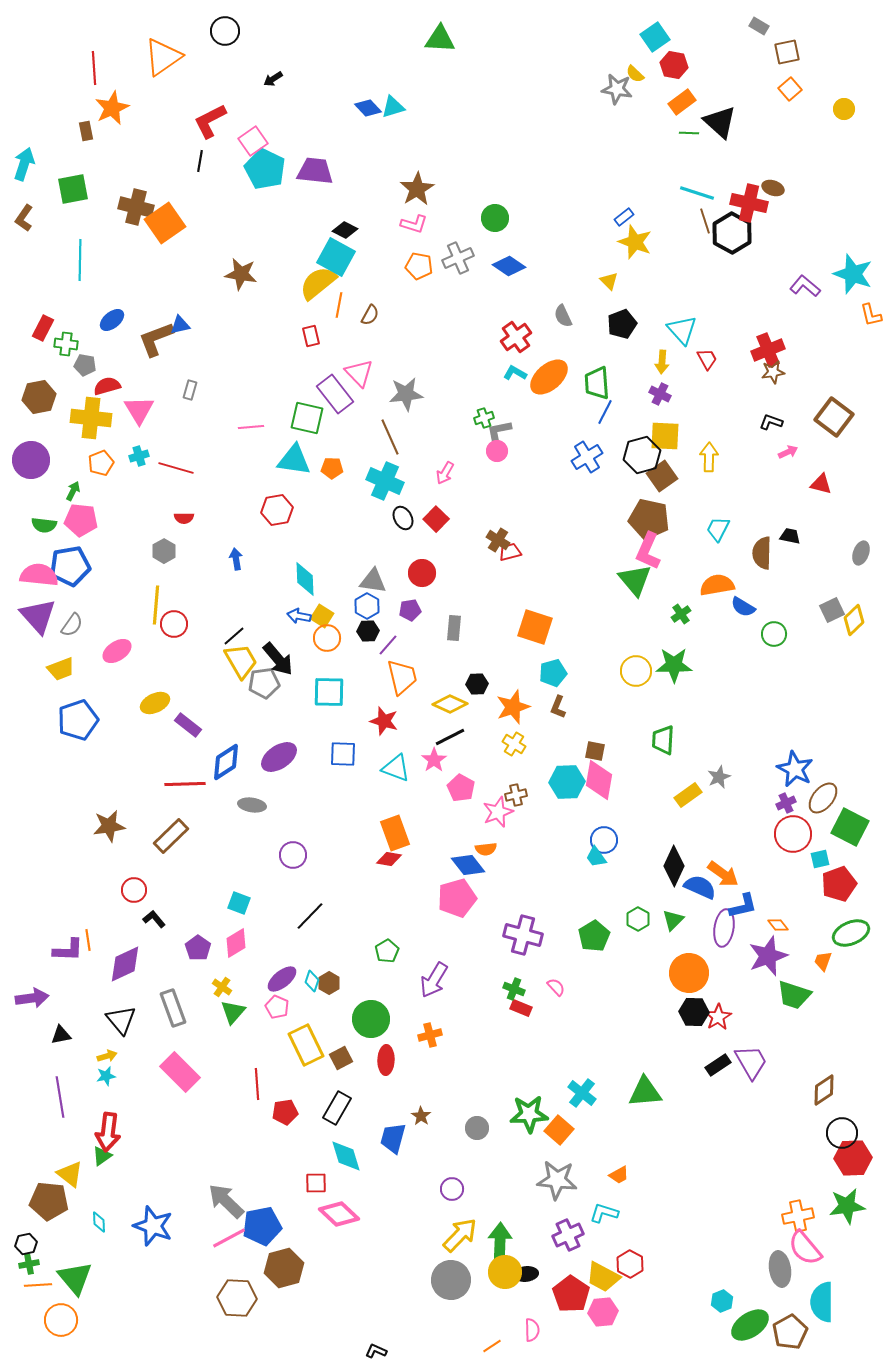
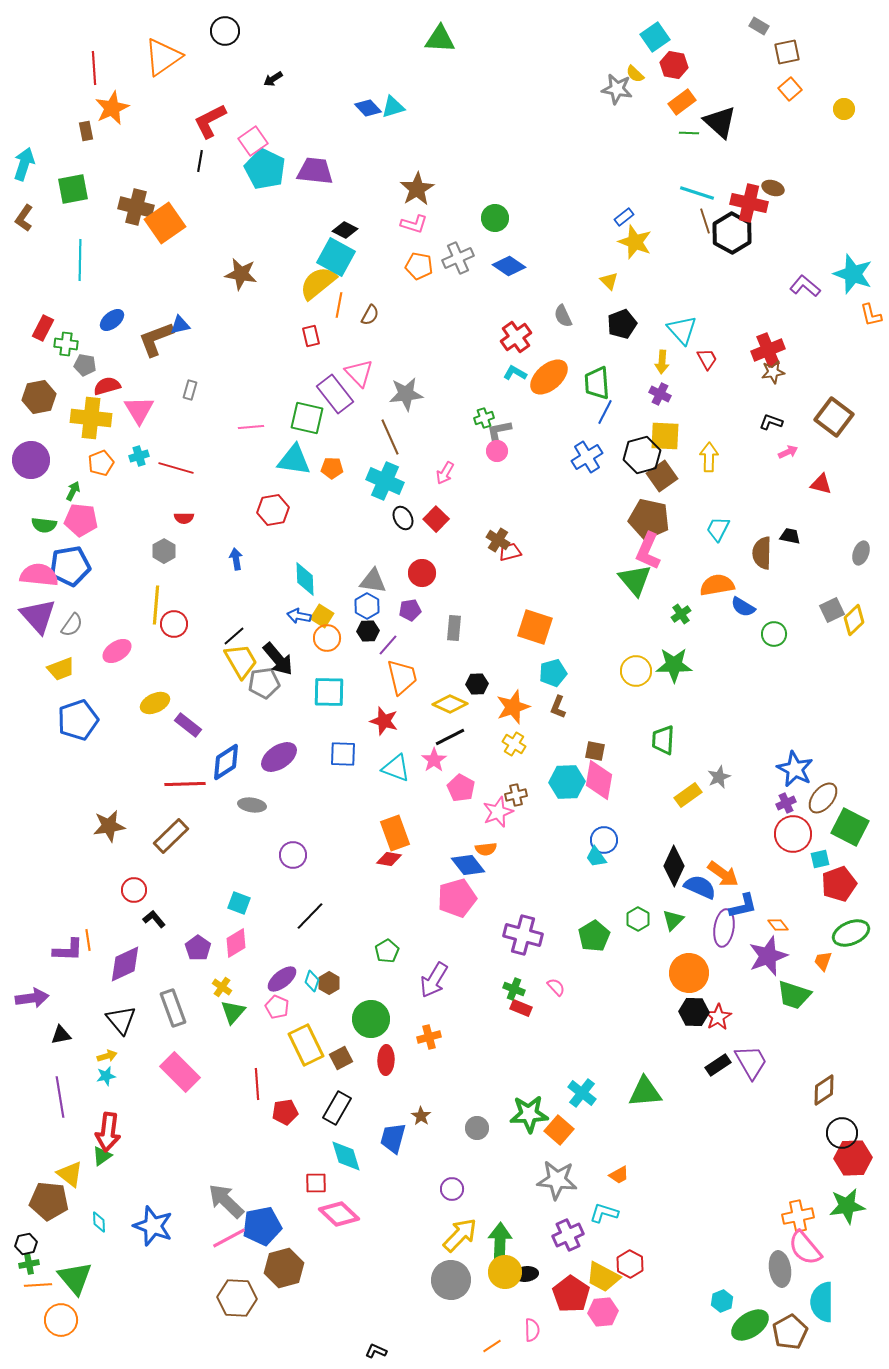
red hexagon at (277, 510): moved 4 px left
orange cross at (430, 1035): moved 1 px left, 2 px down
